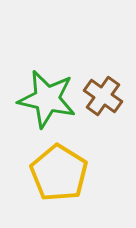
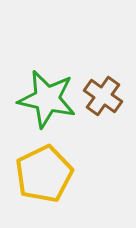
yellow pentagon: moved 15 px left, 1 px down; rotated 14 degrees clockwise
